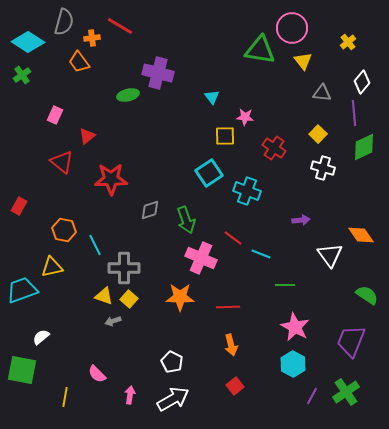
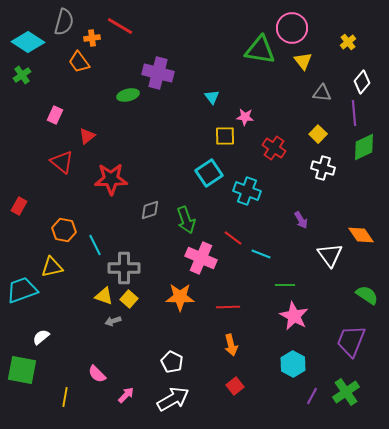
purple arrow at (301, 220): rotated 66 degrees clockwise
pink star at (295, 327): moved 1 px left, 11 px up
pink arrow at (130, 395): moved 4 px left; rotated 36 degrees clockwise
